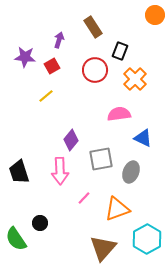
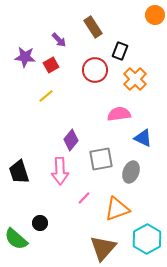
purple arrow: rotated 119 degrees clockwise
red square: moved 1 px left, 1 px up
green semicircle: rotated 15 degrees counterclockwise
